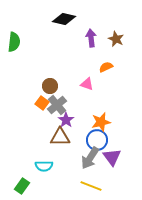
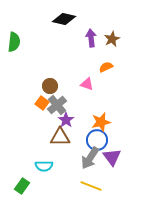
brown star: moved 4 px left; rotated 21 degrees clockwise
